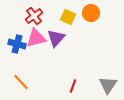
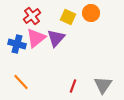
red cross: moved 2 px left
pink triangle: rotated 25 degrees counterclockwise
gray triangle: moved 5 px left
